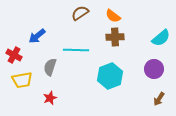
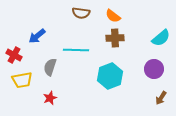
brown semicircle: moved 1 px right; rotated 138 degrees counterclockwise
brown cross: moved 1 px down
brown arrow: moved 2 px right, 1 px up
